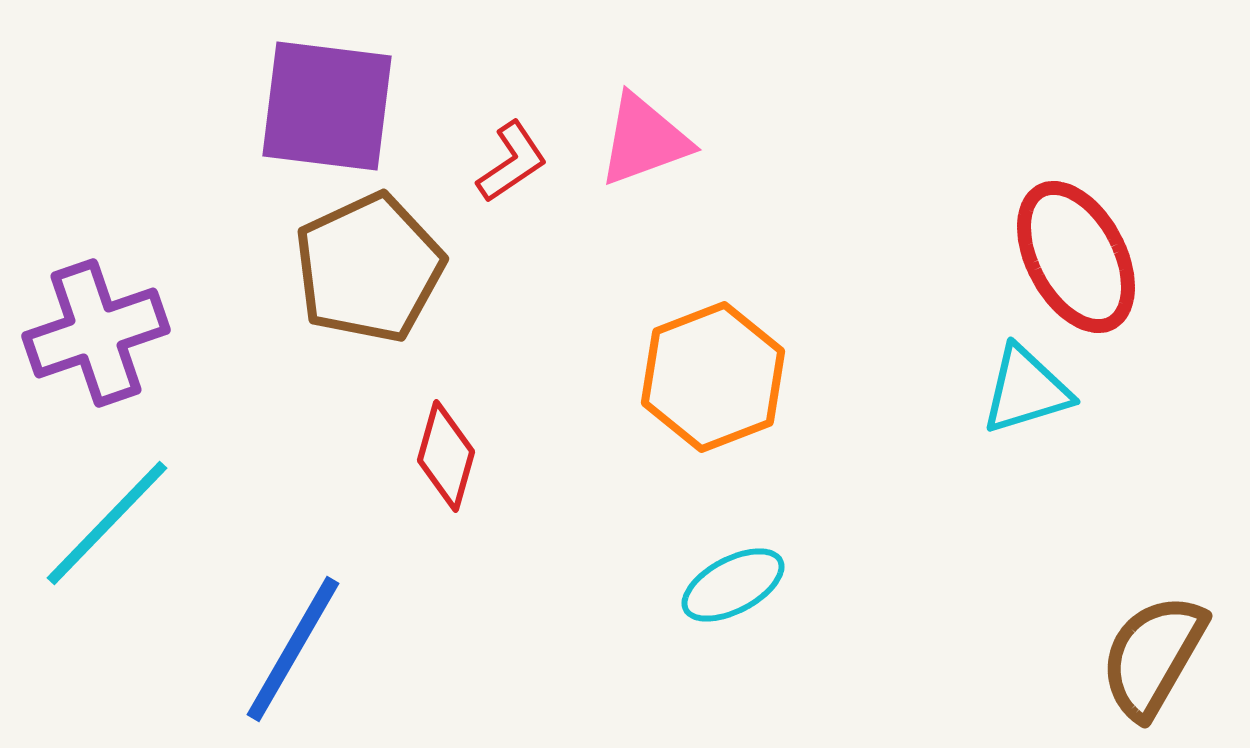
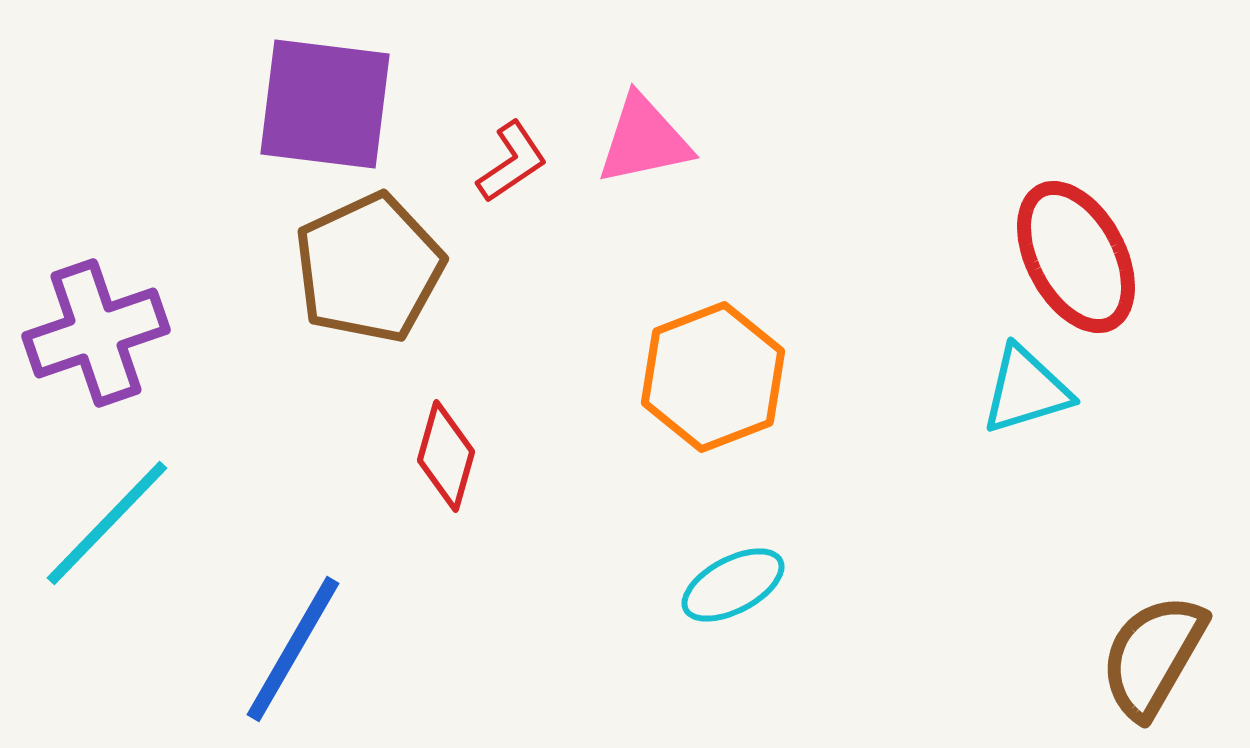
purple square: moved 2 px left, 2 px up
pink triangle: rotated 8 degrees clockwise
